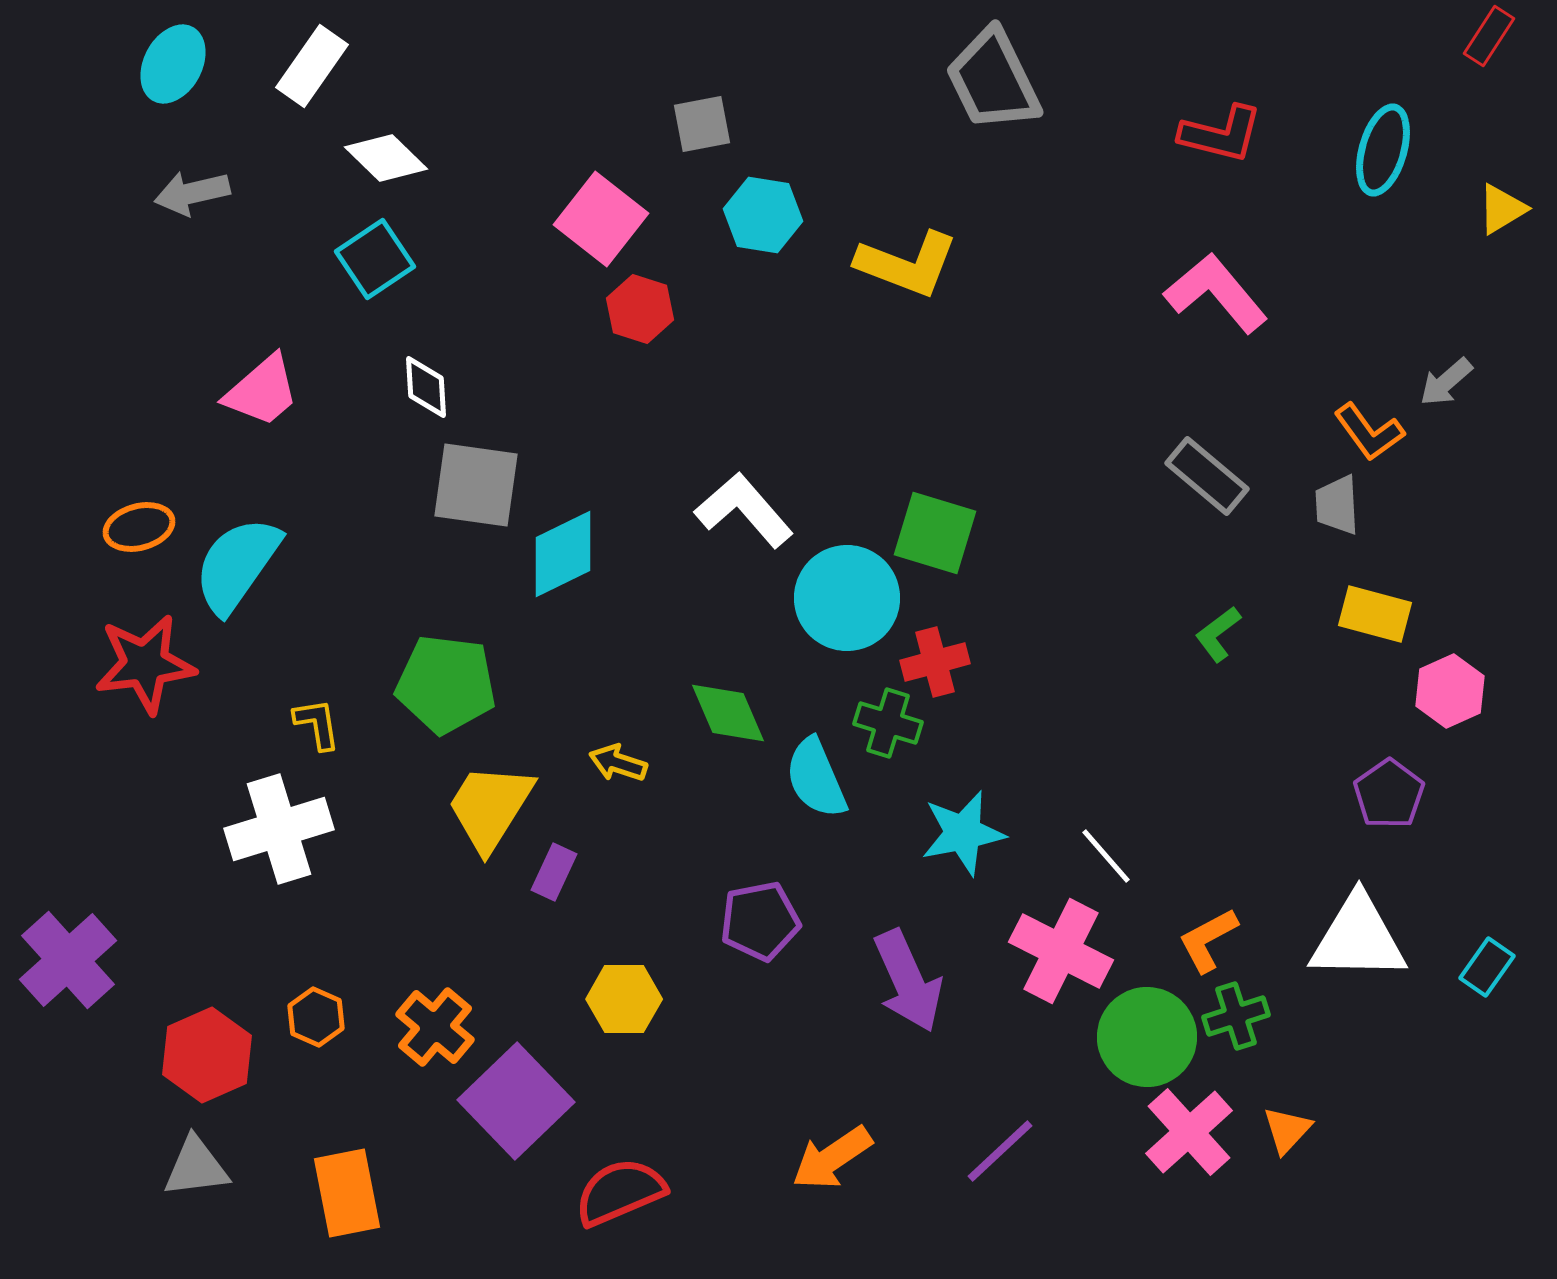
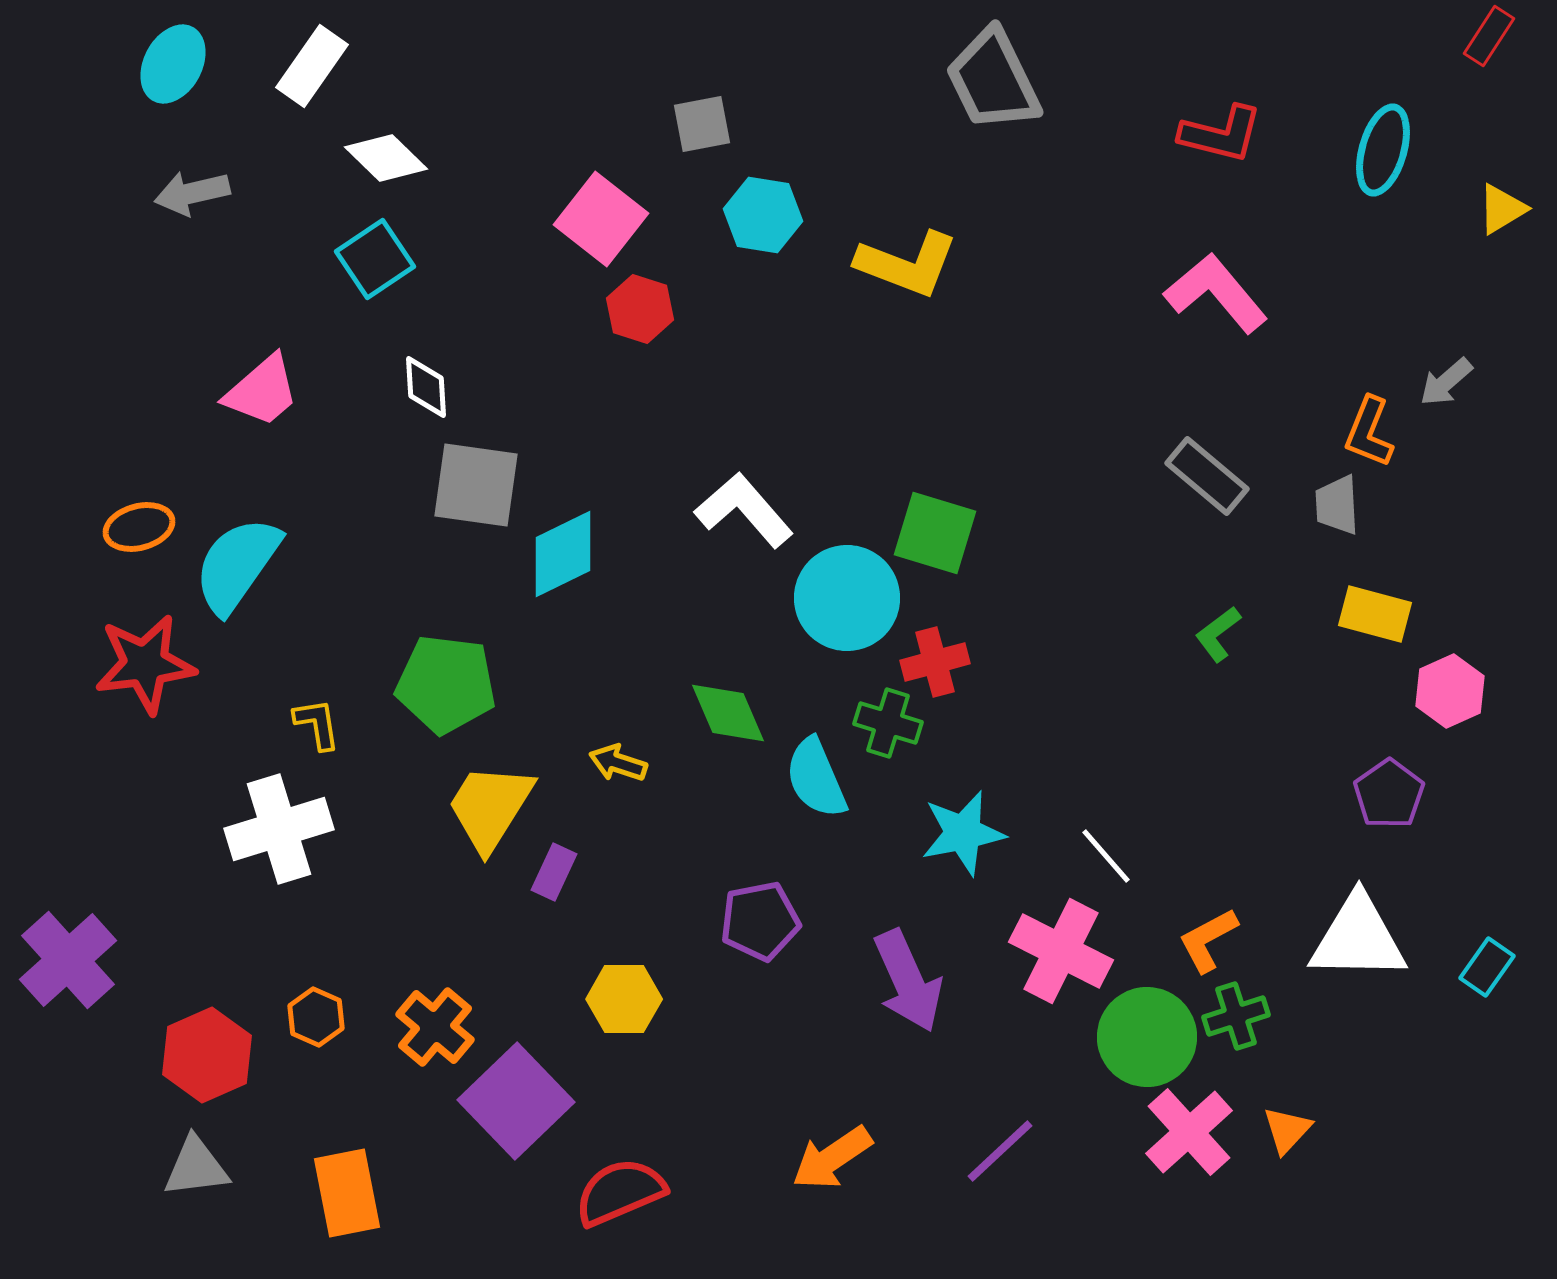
orange L-shape at (1369, 432): rotated 58 degrees clockwise
